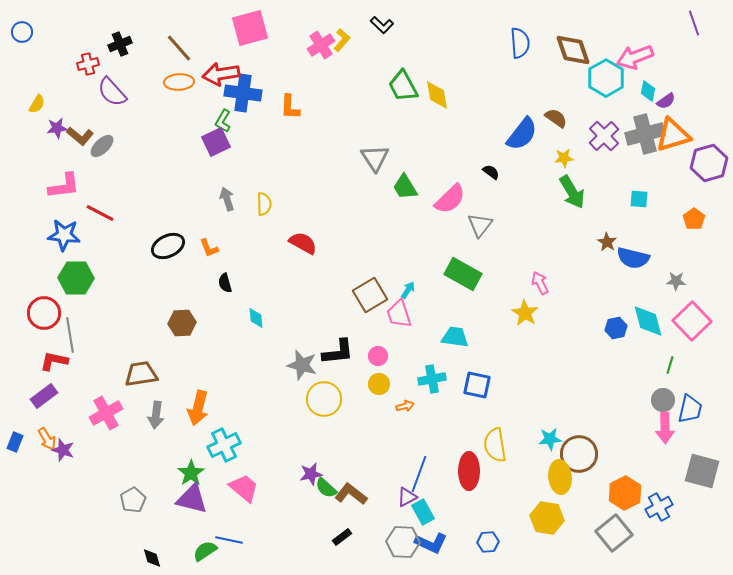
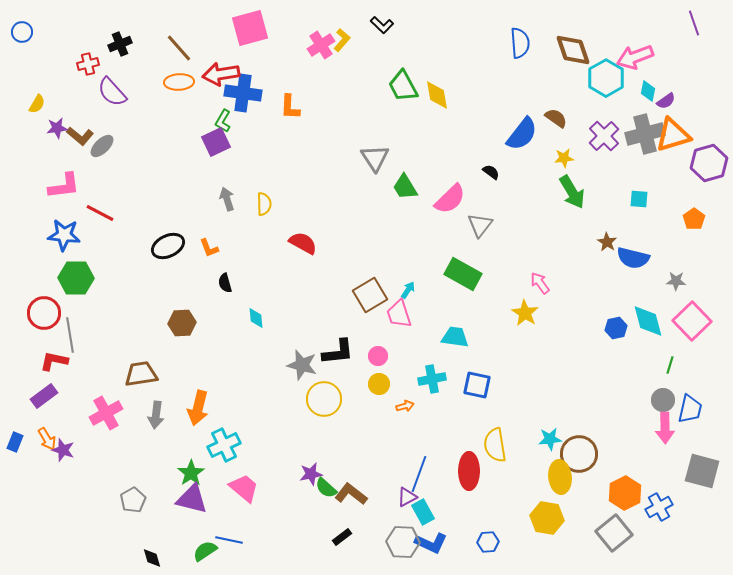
pink arrow at (540, 283): rotated 10 degrees counterclockwise
